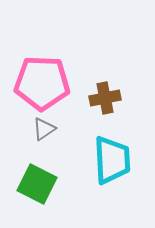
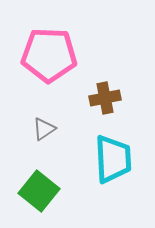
pink pentagon: moved 7 px right, 28 px up
cyan trapezoid: moved 1 px right, 1 px up
green square: moved 2 px right, 7 px down; rotated 12 degrees clockwise
